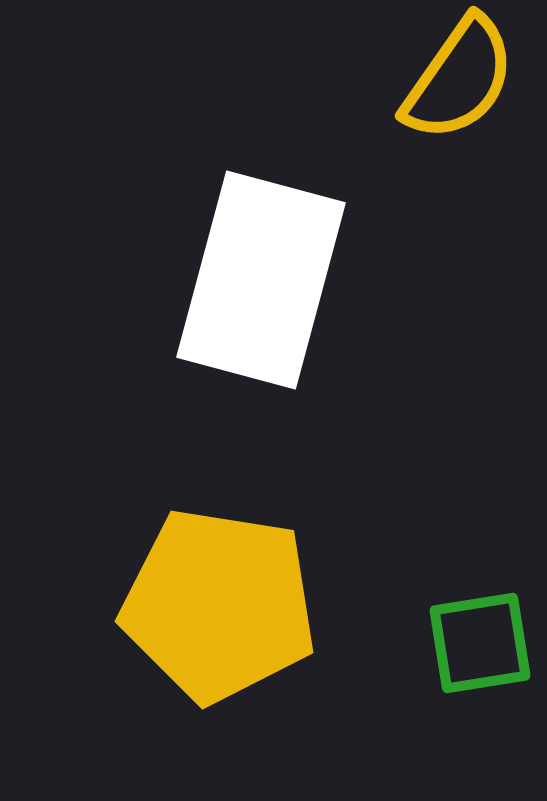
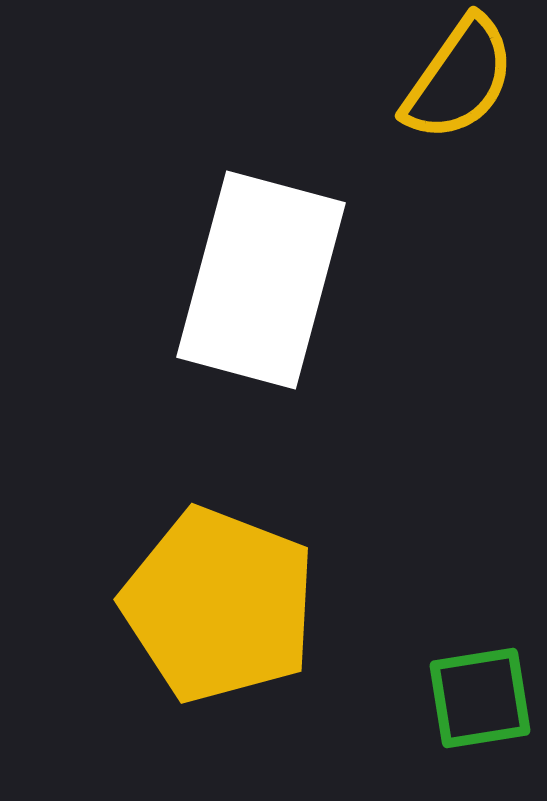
yellow pentagon: rotated 12 degrees clockwise
green square: moved 55 px down
